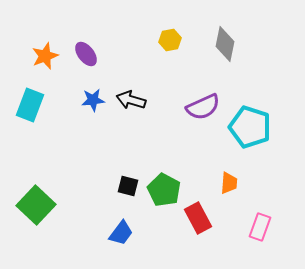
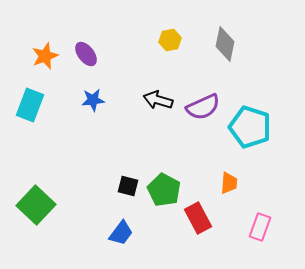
black arrow: moved 27 px right
